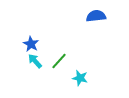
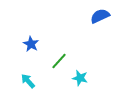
blue semicircle: moved 4 px right; rotated 18 degrees counterclockwise
cyan arrow: moved 7 px left, 20 px down
